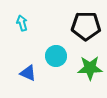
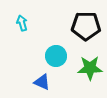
blue triangle: moved 14 px right, 9 px down
